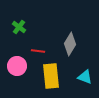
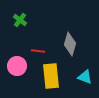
green cross: moved 1 px right, 7 px up
gray diamond: rotated 15 degrees counterclockwise
